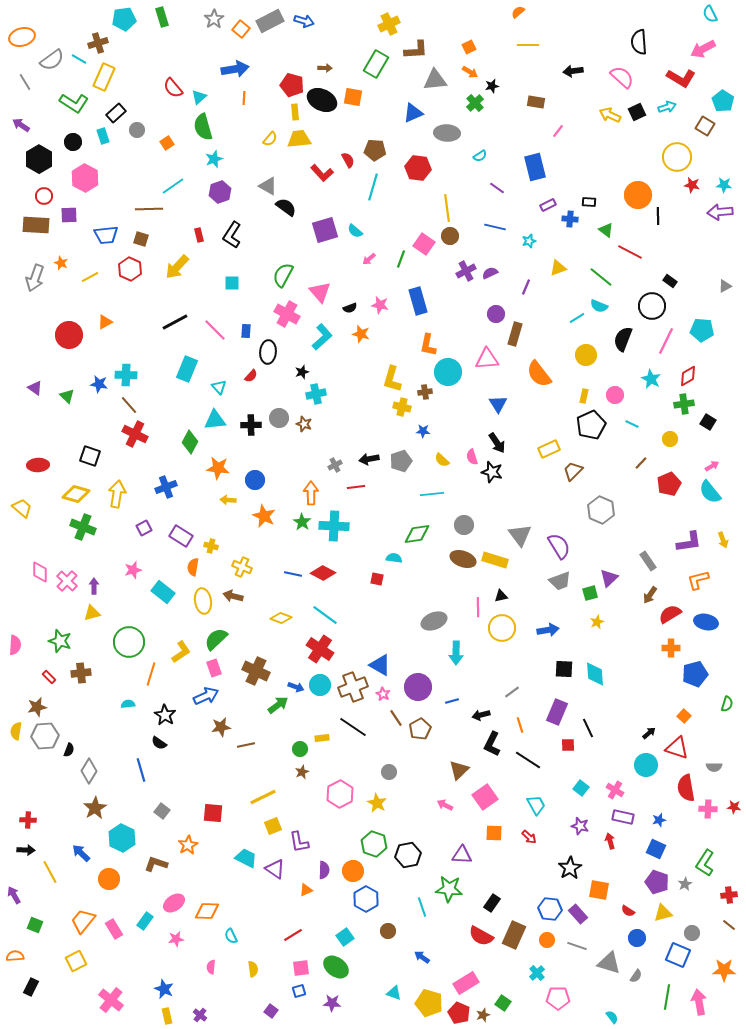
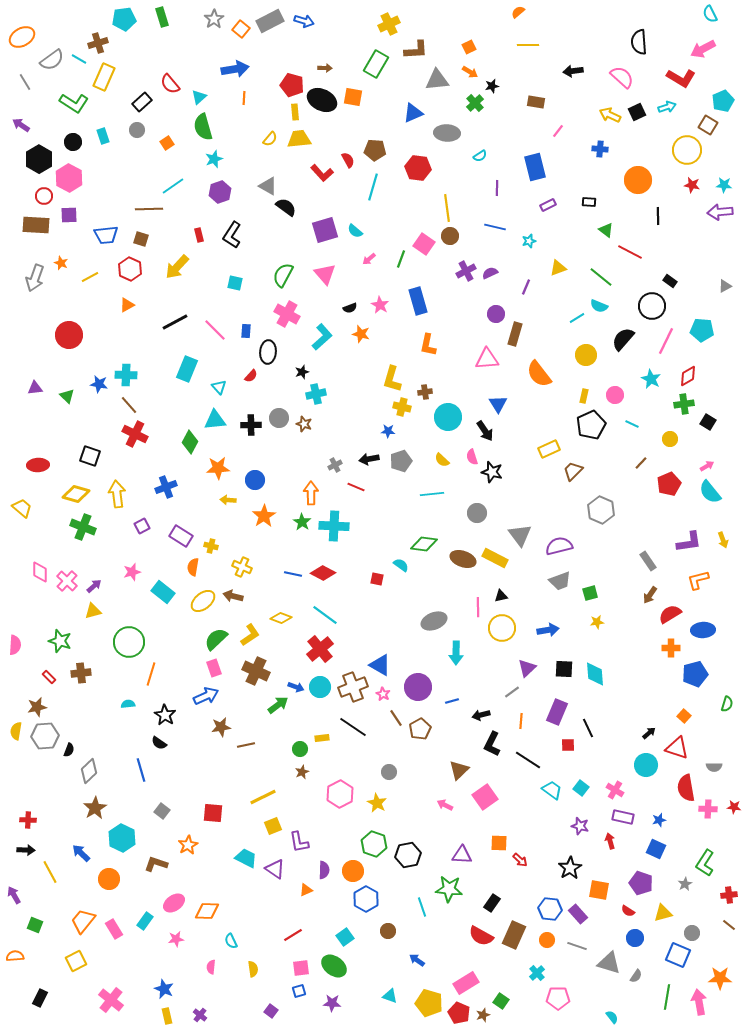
orange ellipse at (22, 37): rotated 15 degrees counterclockwise
gray triangle at (435, 80): moved 2 px right
red semicircle at (173, 88): moved 3 px left, 4 px up
cyan pentagon at (723, 101): rotated 15 degrees clockwise
black rectangle at (116, 113): moved 26 px right, 11 px up
brown square at (705, 126): moved 3 px right, 1 px up
yellow circle at (677, 157): moved 10 px right, 7 px up
pink hexagon at (85, 178): moved 16 px left
purple line at (497, 188): rotated 56 degrees clockwise
orange circle at (638, 195): moved 15 px up
blue cross at (570, 219): moved 30 px right, 70 px up
cyan square at (232, 283): moved 3 px right; rotated 14 degrees clockwise
pink triangle at (320, 292): moved 5 px right, 18 px up
pink star at (380, 305): rotated 18 degrees clockwise
orange triangle at (105, 322): moved 22 px right, 17 px up
black semicircle at (623, 339): rotated 20 degrees clockwise
cyan circle at (448, 372): moved 45 px down
purple triangle at (35, 388): rotated 42 degrees counterclockwise
blue star at (423, 431): moved 35 px left
black arrow at (497, 443): moved 12 px left, 12 px up
pink arrow at (712, 466): moved 5 px left
orange star at (218, 468): rotated 10 degrees counterclockwise
red line at (356, 487): rotated 30 degrees clockwise
yellow arrow at (117, 494): rotated 16 degrees counterclockwise
orange star at (264, 516): rotated 15 degrees clockwise
gray circle at (464, 525): moved 13 px right, 12 px up
purple square at (144, 528): moved 2 px left, 2 px up
green diamond at (417, 534): moved 7 px right, 10 px down; rotated 16 degrees clockwise
purple semicircle at (559, 546): rotated 72 degrees counterclockwise
cyan semicircle at (394, 558): moved 7 px right, 7 px down; rotated 28 degrees clockwise
yellow rectangle at (495, 560): moved 2 px up; rotated 10 degrees clockwise
pink star at (133, 570): moved 1 px left, 2 px down
purple triangle at (609, 578): moved 82 px left, 90 px down
purple arrow at (94, 586): rotated 49 degrees clockwise
yellow ellipse at (203, 601): rotated 60 degrees clockwise
yellow triangle at (92, 613): moved 1 px right, 2 px up
yellow star at (597, 622): rotated 16 degrees clockwise
blue ellipse at (706, 622): moved 3 px left, 8 px down; rotated 15 degrees counterclockwise
red cross at (320, 649): rotated 16 degrees clockwise
yellow L-shape at (181, 652): moved 69 px right, 17 px up
cyan circle at (320, 685): moved 2 px down
orange line at (520, 725): moved 1 px right, 4 px up; rotated 21 degrees clockwise
gray diamond at (89, 771): rotated 15 degrees clockwise
cyan trapezoid at (536, 805): moved 16 px right, 15 px up; rotated 25 degrees counterclockwise
orange square at (494, 833): moved 5 px right, 10 px down
red arrow at (529, 837): moved 9 px left, 23 px down
purple pentagon at (657, 882): moved 16 px left, 1 px down
cyan semicircle at (231, 936): moved 5 px down
blue circle at (637, 938): moved 2 px left
blue arrow at (422, 957): moved 5 px left, 3 px down
green ellipse at (336, 967): moved 2 px left, 1 px up
orange star at (724, 970): moved 4 px left, 8 px down
black rectangle at (31, 987): moved 9 px right, 11 px down
cyan triangle at (394, 993): moved 4 px left, 3 px down
green square at (503, 1003): moved 2 px left, 2 px up
